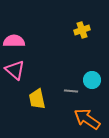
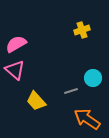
pink semicircle: moved 2 px right, 3 px down; rotated 30 degrees counterclockwise
cyan circle: moved 1 px right, 2 px up
gray line: rotated 24 degrees counterclockwise
yellow trapezoid: moved 1 px left, 2 px down; rotated 30 degrees counterclockwise
